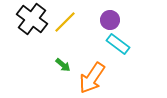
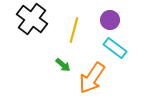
yellow line: moved 9 px right, 8 px down; rotated 30 degrees counterclockwise
cyan rectangle: moved 3 px left, 4 px down
